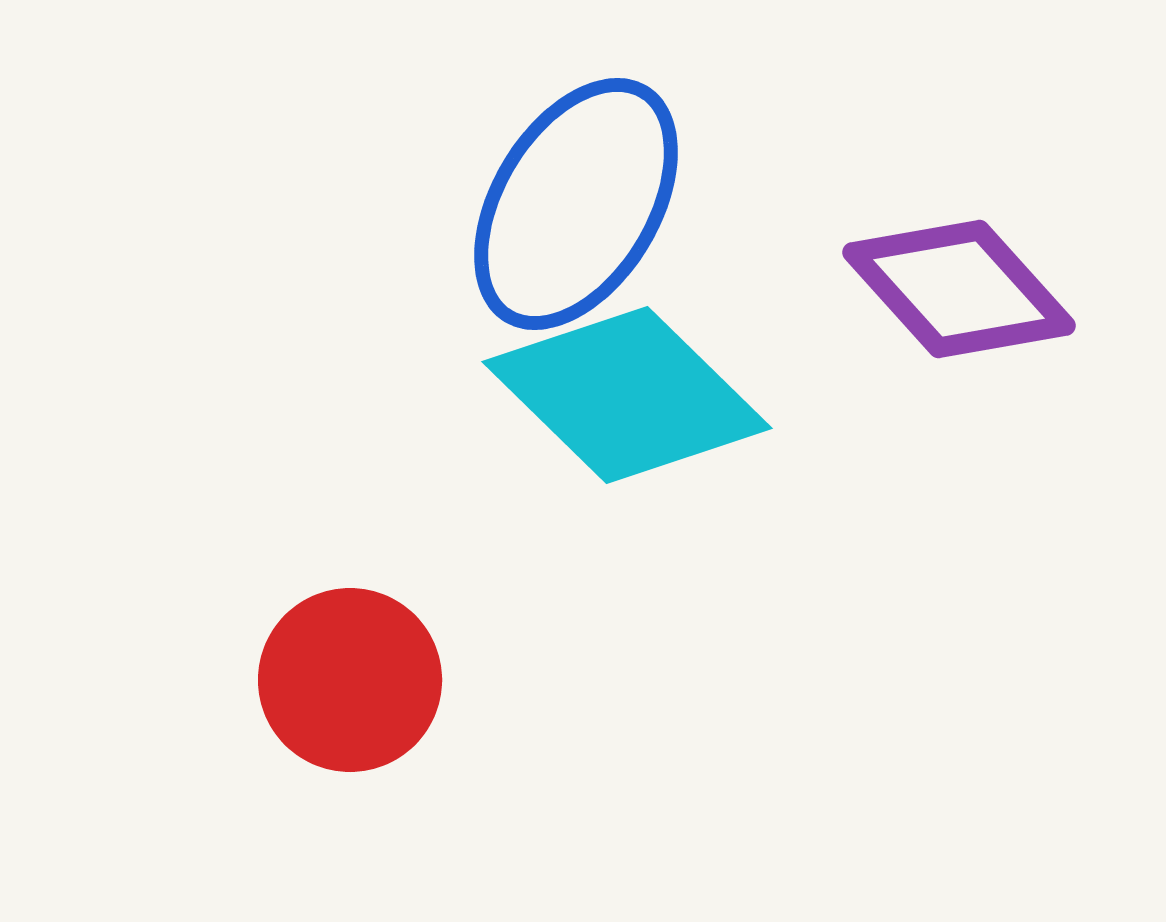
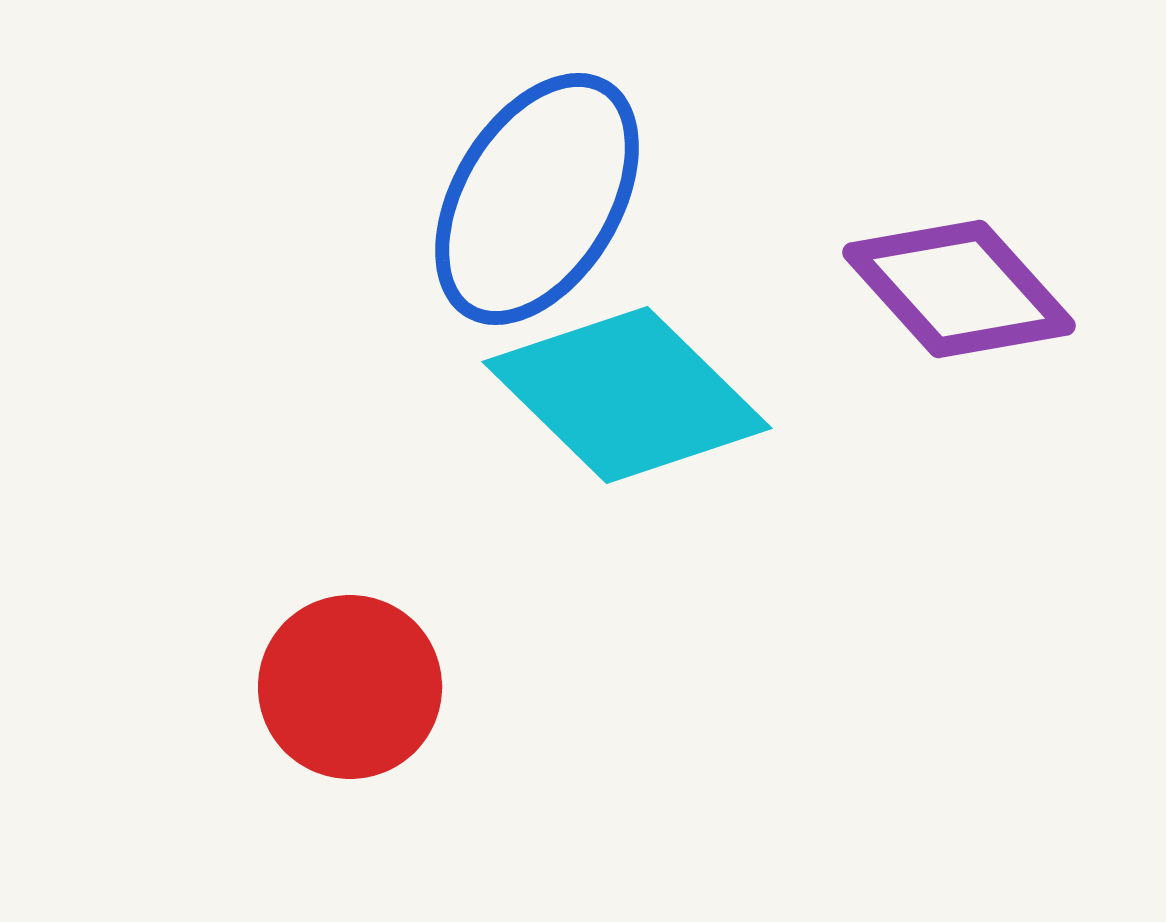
blue ellipse: moved 39 px left, 5 px up
red circle: moved 7 px down
